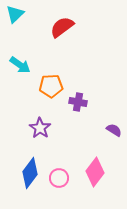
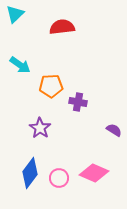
red semicircle: rotated 30 degrees clockwise
pink diamond: moved 1 px left, 1 px down; rotated 76 degrees clockwise
